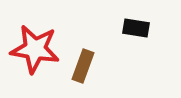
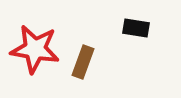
brown rectangle: moved 4 px up
